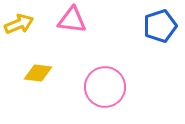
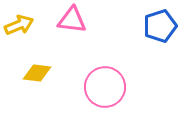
yellow arrow: moved 1 px down
yellow diamond: moved 1 px left
